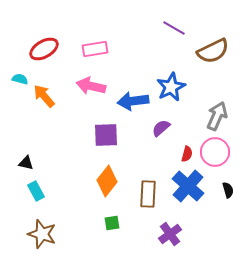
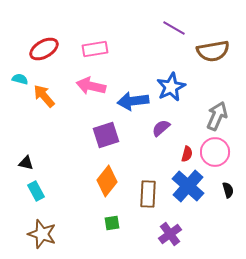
brown semicircle: rotated 16 degrees clockwise
purple square: rotated 16 degrees counterclockwise
